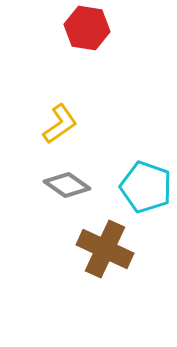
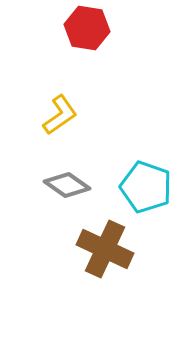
yellow L-shape: moved 9 px up
